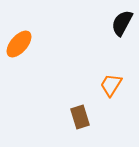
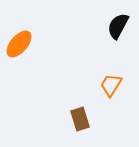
black semicircle: moved 4 px left, 3 px down
brown rectangle: moved 2 px down
